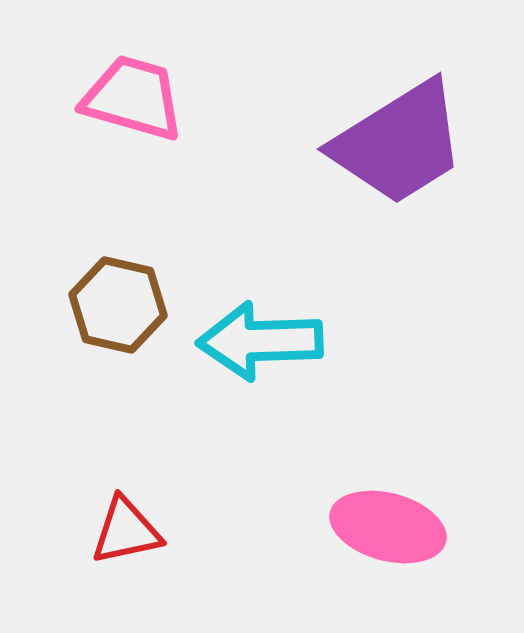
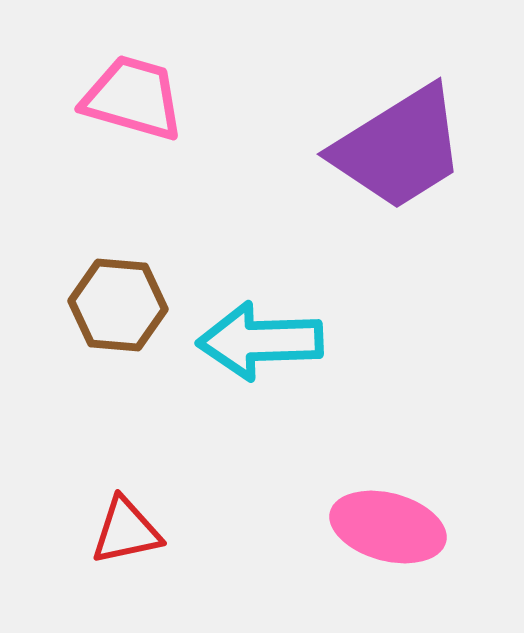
purple trapezoid: moved 5 px down
brown hexagon: rotated 8 degrees counterclockwise
